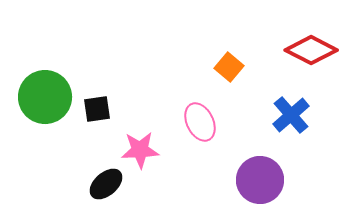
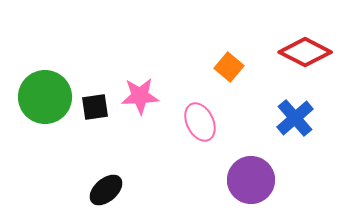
red diamond: moved 6 px left, 2 px down
black square: moved 2 px left, 2 px up
blue cross: moved 4 px right, 3 px down
pink star: moved 54 px up
purple circle: moved 9 px left
black ellipse: moved 6 px down
